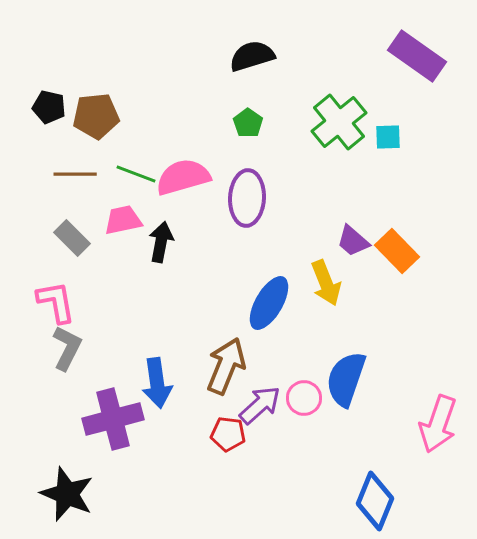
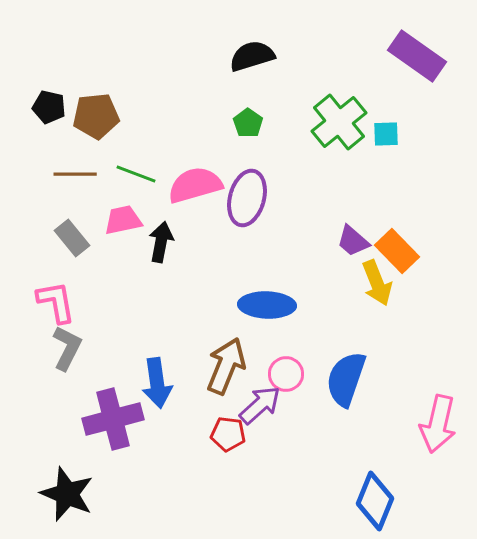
cyan square: moved 2 px left, 3 px up
pink semicircle: moved 12 px right, 8 px down
purple ellipse: rotated 12 degrees clockwise
gray rectangle: rotated 6 degrees clockwise
yellow arrow: moved 51 px right
blue ellipse: moved 2 px left, 2 px down; rotated 62 degrees clockwise
pink circle: moved 18 px left, 24 px up
pink arrow: rotated 6 degrees counterclockwise
